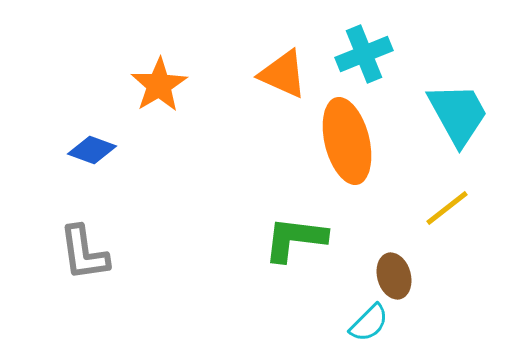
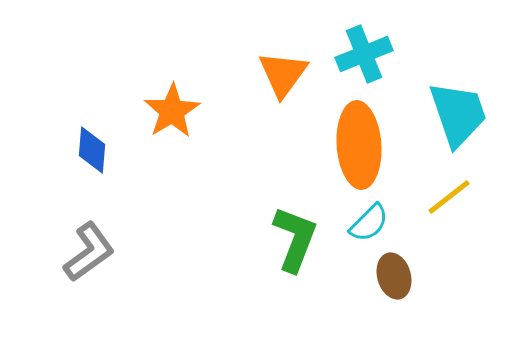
orange triangle: rotated 42 degrees clockwise
orange star: moved 13 px right, 26 px down
cyan trapezoid: rotated 10 degrees clockwise
orange ellipse: moved 12 px right, 4 px down; rotated 10 degrees clockwise
blue diamond: rotated 75 degrees clockwise
yellow line: moved 2 px right, 11 px up
green L-shape: rotated 104 degrees clockwise
gray L-shape: moved 5 px right, 1 px up; rotated 118 degrees counterclockwise
cyan semicircle: moved 100 px up
